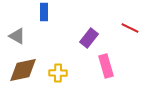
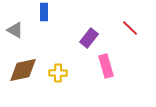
red line: rotated 18 degrees clockwise
gray triangle: moved 2 px left, 6 px up
